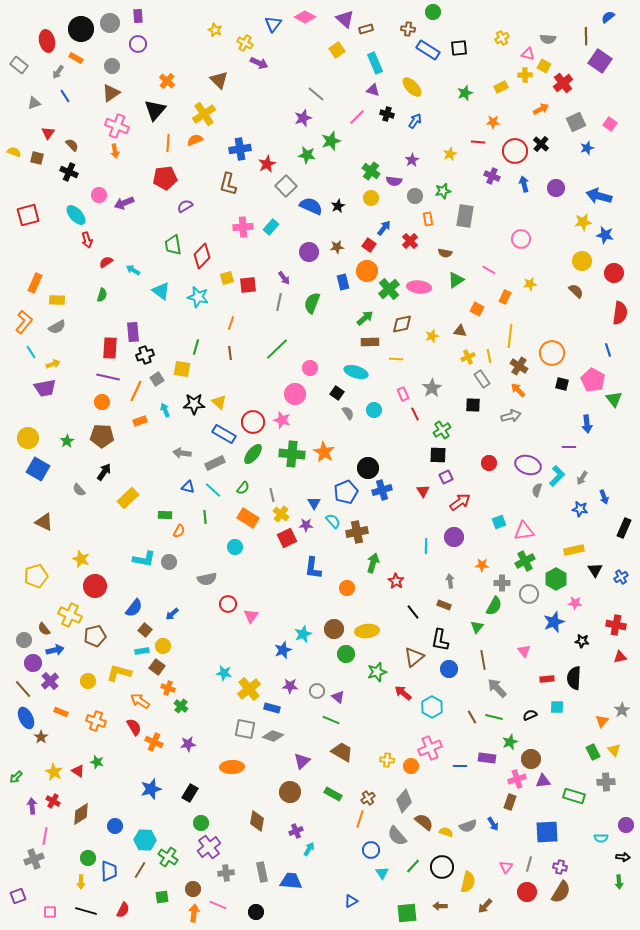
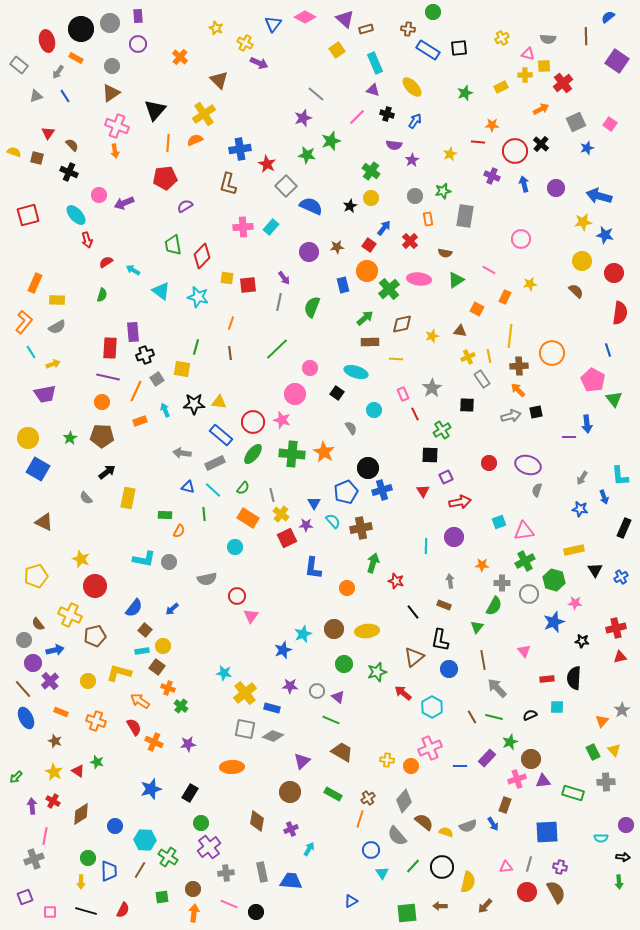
yellow star at (215, 30): moved 1 px right, 2 px up
purple square at (600, 61): moved 17 px right
yellow square at (544, 66): rotated 32 degrees counterclockwise
orange cross at (167, 81): moved 13 px right, 24 px up
gray triangle at (34, 103): moved 2 px right, 7 px up
orange star at (493, 122): moved 1 px left, 3 px down
red star at (267, 164): rotated 18 degrees counterclockwise
purple semicircle at (394, 181): moved 36 px up
black star at (338, 206): moved 12 px right
yellow square at (227, 278): rotated 24 degrees clockwise
blue rectangle at (343, 282): moved 3 px down
pink ellipse at (419, 287): moved 8 px up
green semicircle at (312, 303): moved 4 px down
brown cross at (519, 366): rotated 36 degrees counterclockwise
black square at (562, 384): moved 26 px left, 28 px down; rotated 24 degrees counterclockwise
purple trapezoid at (45, 388): moved 6 px down
yellow triangle at (219, 402): rotated 35 degrees counterclockwise
black square at (473, 405): moved 6 px left
gray semicircle at (348, 413): moved 3 px right, 15 px down
blue rectangle at (224, 434): moved 3 px left, 1 px down; rotated 10 degrees clockwise
green star at (67, 441): moved 3 px right, 3 px up
purple line at (569, 447): moved 10 px up
black square at (438, 455): moved 8 px left
black arrow at (104, 472): moved 3 px right; rotated 18 degrees clockwise
cyan L-shape at (557, 476): moved 63 px right; rotated 130 degrees clockwise
gray semicircle at (79, 490): moved 7 px right, 8 px down
yellow rectangle at (128, 498): rotated 35 degrees counterclockwise
red arrow at (460, 502): rotated 25 degrees clockwise
green line at (205, 517): moved 1 px left, 3 px up
brown cross at (357, 532): moved 4 px right, 4 px up
green hexagon at (556, 579): moved 2 px left, 1 px down; rotated 15 degrees counterclockwise
red star at (396, 581): rotated 14 degrees counterclockwise
red circle at (228, 604): moved 9 px right, 8 px up
blue arrow at (172, 614): moved 5 px up
red cross at (616, 625): moved 3 px down; rotated 24 degrees counterclockwise
brown semicircle at (44, 629): moved 6 px left, 5 px up
green circle at (346, 654): moved 2 px left, 10 px down
yellow cross at (249, 689): moved 4 px left, 4 px down
brown star at (41, 737): moved 14 px right, 4 px down; rotated 16 degrees counterclockwise
purple rectangle at (487, 758): rotated 54 degrees counterclockwise
green rectangle at (574, 796): moved 1 px left, 3 px up
brown rectangle at (510, 802): moved 5 px left, 3 px down
purple cross at (296, 831): moved 5 px left, 2 px up
pink triangle at (506, 867): rotated 48 degrees clockwise
brown semicircle at (561, 892): moved 5 px left; rotated 60 degrees counterclockwise
purple square at (18, 896): moved 7 px right, 1 px down
pink line at (218, 905): moved 11 px right, 1 px up
